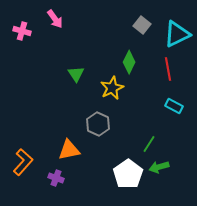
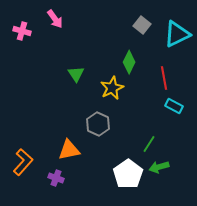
red line: moved 4 px left, 9 px down
